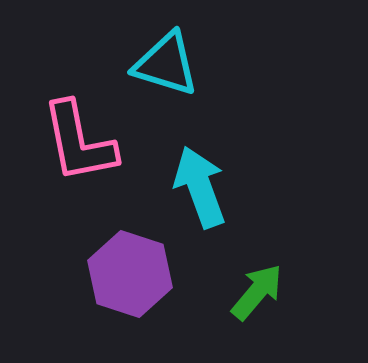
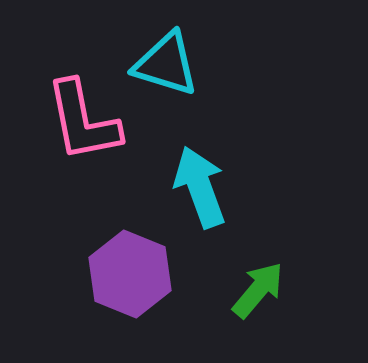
pink L-shape: moved 4 px right, 21 px up
purple hexagon: rotated 4 degrees clockwise
green arrow: moved 1 px right, 2 px up
